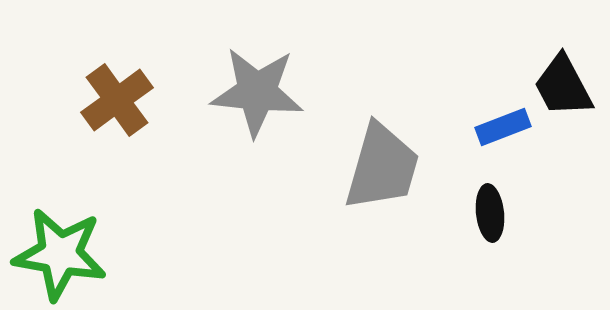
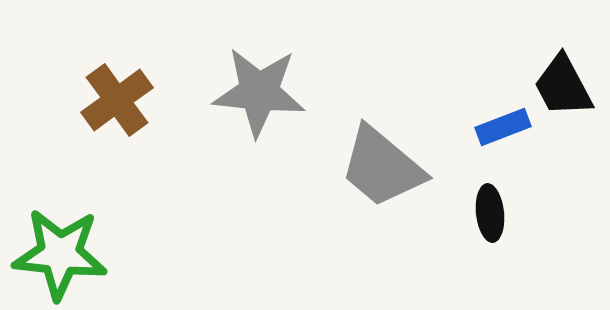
gray star: moved 2 px right
gray trapezoid: rotated 114 degrees clockwise
green star: rotated 4 degrees counterclockwise
